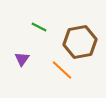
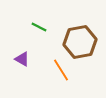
purple triangle: rotated 35 degrees counterclockwise
orange line: moved 1 px left; rotated 15 degrees clockwise
